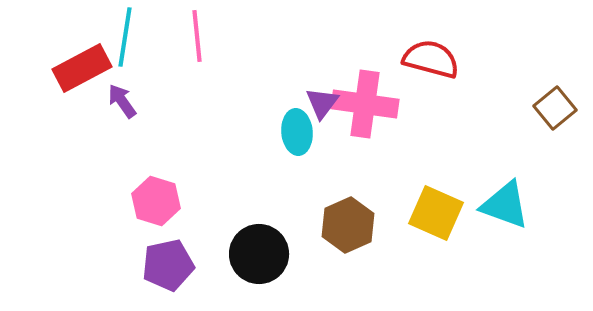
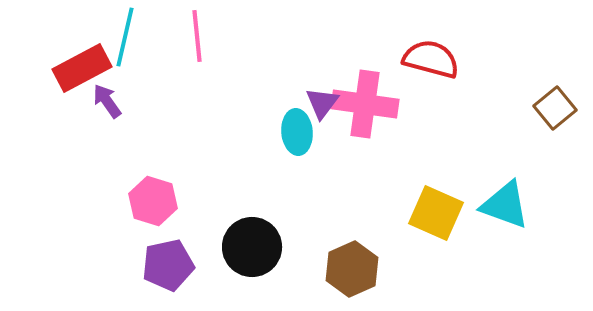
cyan line: rotated 4 degrees clockwise
purple arrow: moved 15 px left
pink hexagon: moved 3 px left
brown hexagon: moved 4 px right, 44 px down
black circle: moved 7 px left, 7 px up
